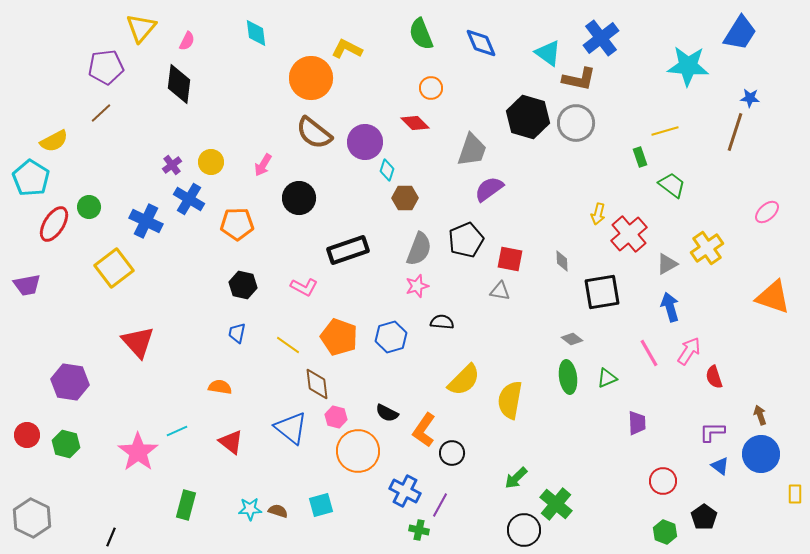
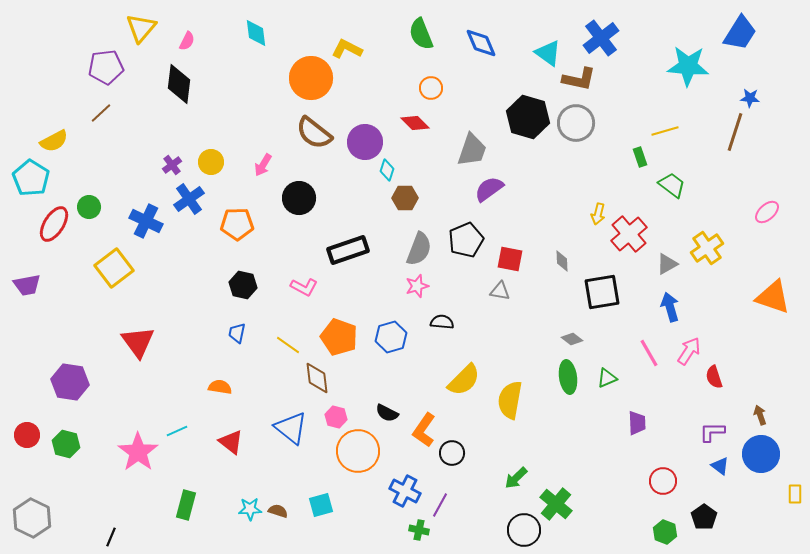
blue cross at (189, 199): rotated 24 degrees clockwise
red triangle at (138, 342): rotated 6 degrees clockwise
brown diamond at (317, 384): moved 6 px up
